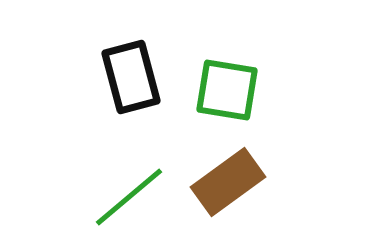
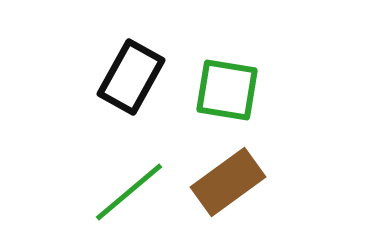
black rectangle: rotated 44 degrees clockwise
green line: moved 5 px up
